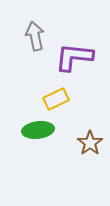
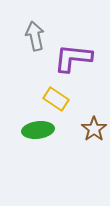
purple L-shape: moved 1 px left, 1 px down
yellow rectangle: rotated 60 degrees clockwise
brown star: moved 4 px right, 14 px up
